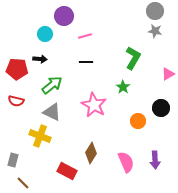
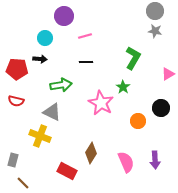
cyan circle: moved 4 px down
green arrow: moved 9 px right; rotated 30 degrees clockwise
pink star: moved 7 px right, 2 px up
